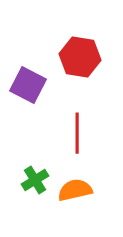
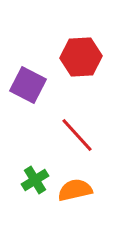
red hexagon: moved 1 px right; rotated 12 degrees counterclockwise
red line: moved 2 px down; rotated 42 degrees counterclockwise
